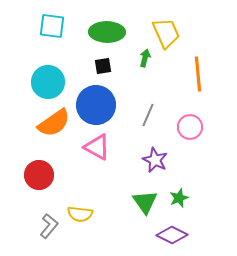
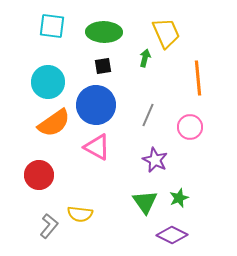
green ellipse: moved 3 px left
orange line: moved 4 px down
